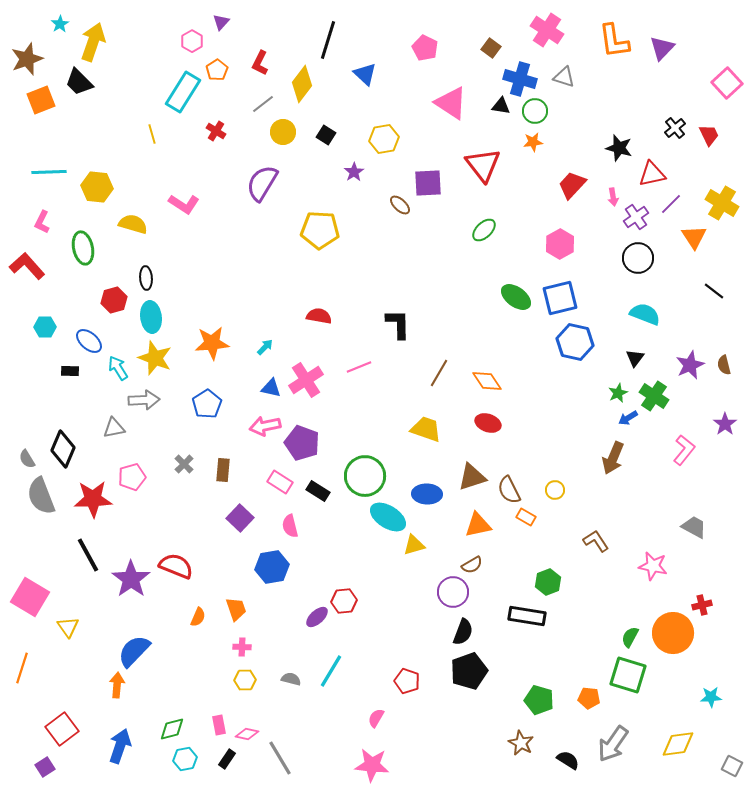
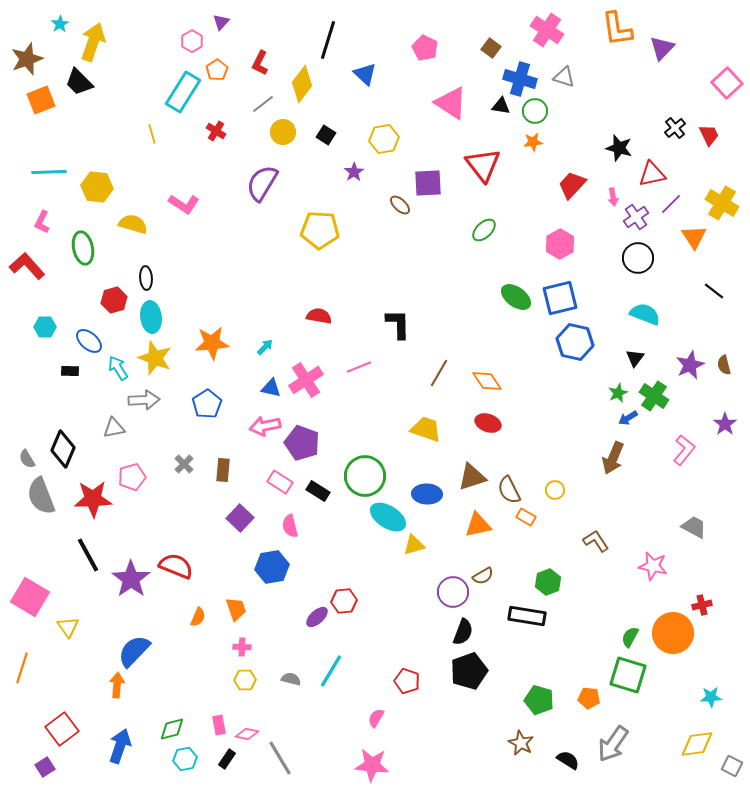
orange L-shape at (614, 41): moved 3 px right, 12 px up
brown semicircle at (472, 565): moved 11 px right, 11 px down
yellow diamond at (678, 744): moved 19 px right
